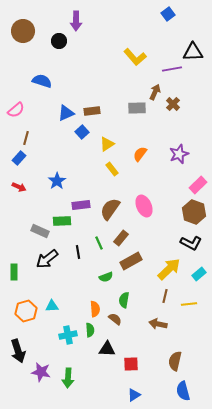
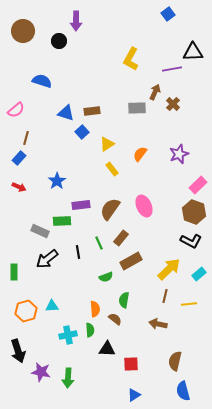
yellow L-shape at (135, 57): moved 4 px left, 2 px down; rotated 70 degrees clockwise
blue triangle at (66, 113): rotated 42 degrees clockwise
black L-shape at (191, 243): moved 2 px up
